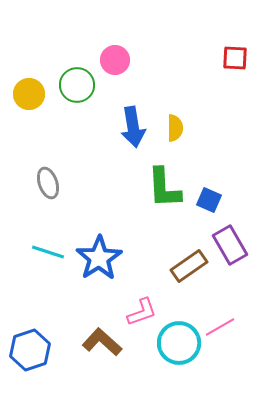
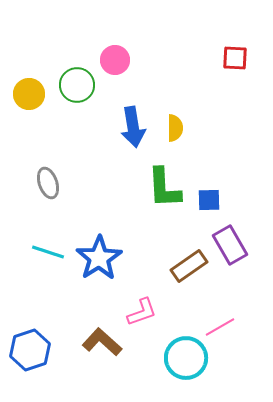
blue square: rotated 25 degrees counterclockwise
cyan circle: moved 7 px right, 15 px down
